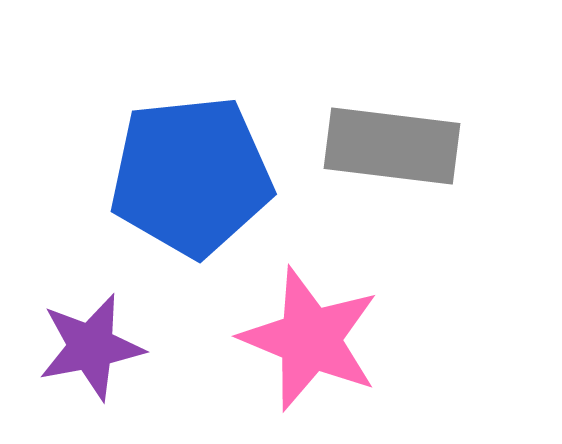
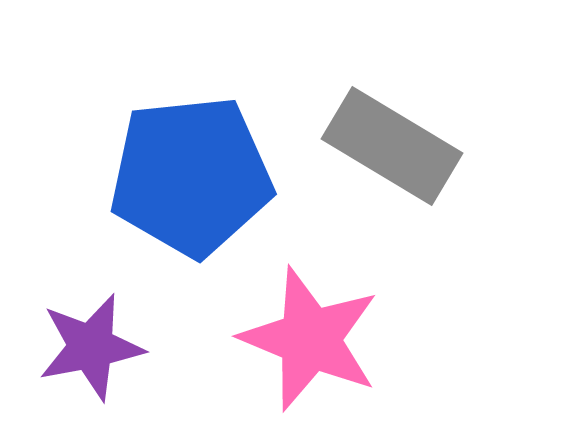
gray rectangle: rotated 24 degrees clockwise
